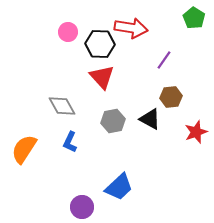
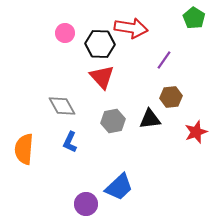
pink circle: moved 3 px left, 1 px down
black triangle: rotated 35 degrees counterclockwise
orange semicircle: rotated 28 degrees counterclockwise
purple circle: moved 4 px right, 3 px up
